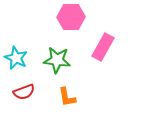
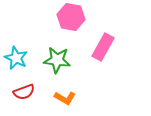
pink hexagon: rotated 12 degrees clockwise
orange L-shape: moved 2 px left, 1 px down; rotated 50 degrees counterclockwise
